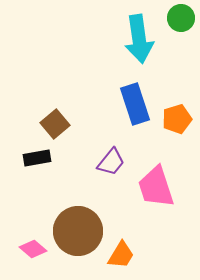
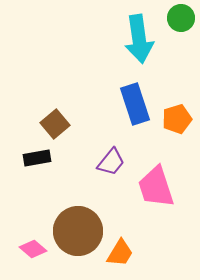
orange trapezoid: moved 1 px left, 2 px up
